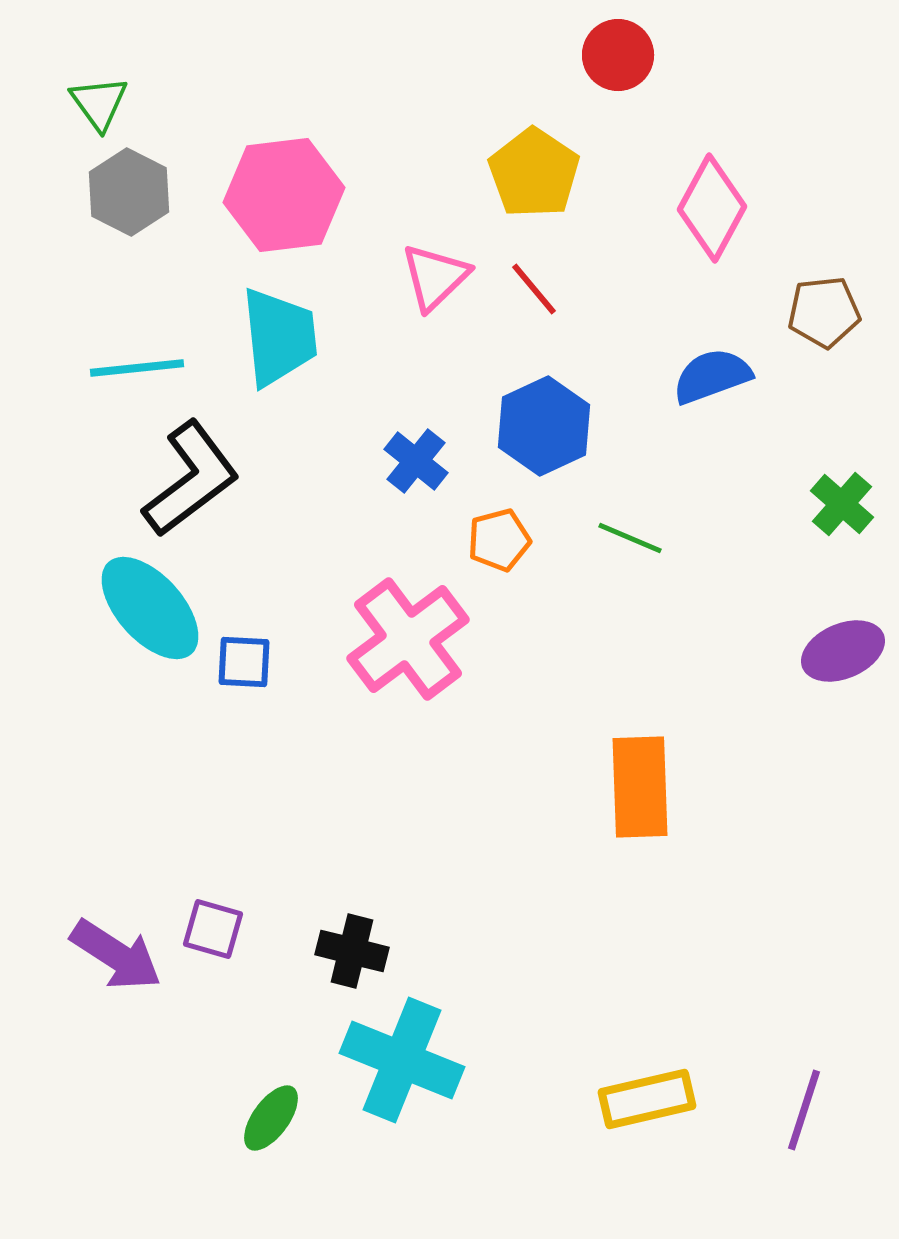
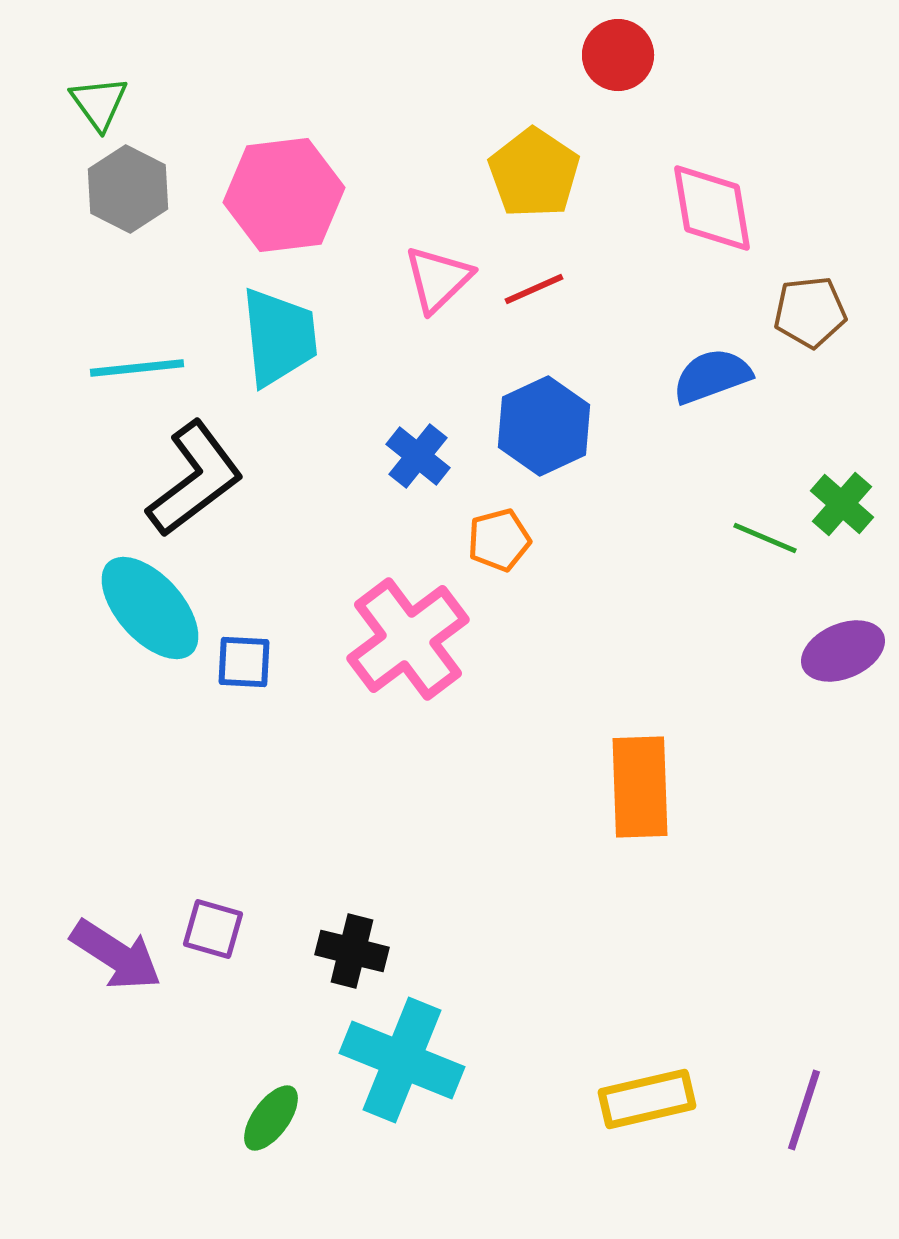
gray hexagon: moved 1 px left, 3 px up
pink diamond: rotated 38 degrees counterclockwise
pink triangle: moved 3 px right, 2 px down
red line: rotated 74 degrees counterclockwise
brown pentagon: moved 14 px left
blue cross: moved 2 px right, 5 px up
black L-shape: moved 4 px right
green line: moved 135 px right
